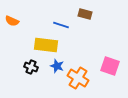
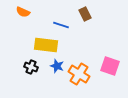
brown rectangle: rotated 48 degrees clockwise
orange semicircle: moved 11 px right, 9 px up
orange cross: moved 1 px right, 4 px up
